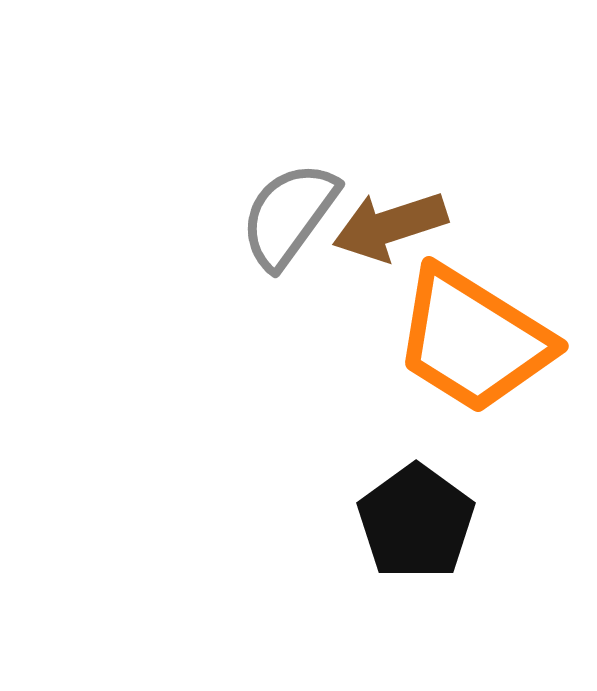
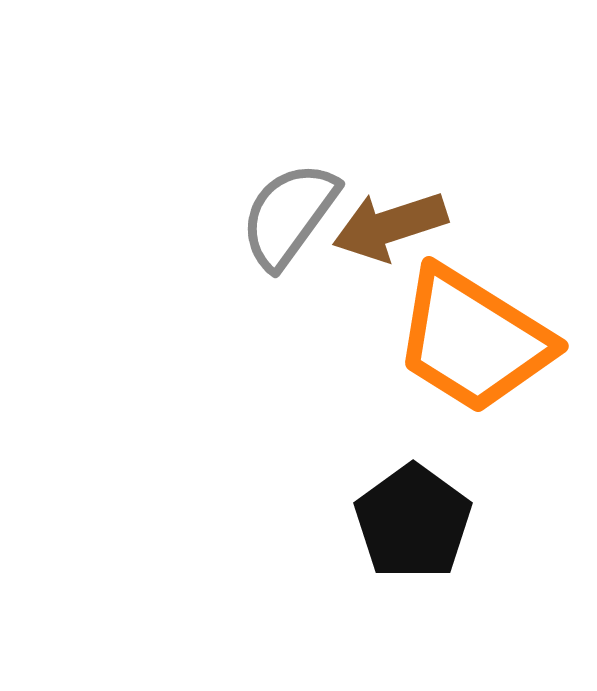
black pentagon: moved 3 px left
